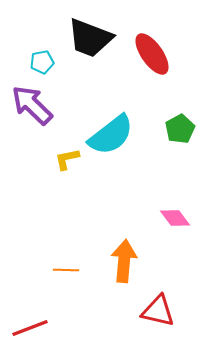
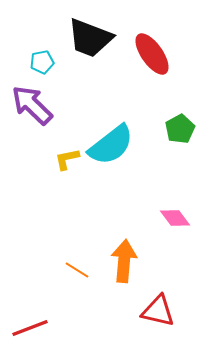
cyan semicircle: moved 10 px down
orange line: moved 11 px right; rotated 30 degrees clockwise
